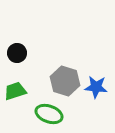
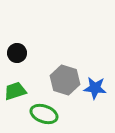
gray hexagon: moved 1 px up
blue star: moved 1 px left, 1 px down
green ellipse: moved 5 px left
